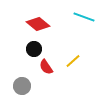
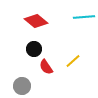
cyan line: rotated 25 degrees counterclockwise
red diamond: moved 2 px left, 3 px up
